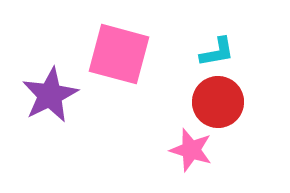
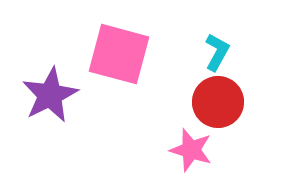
cyan L-shape: rotated 51 degrees counterclockwise
